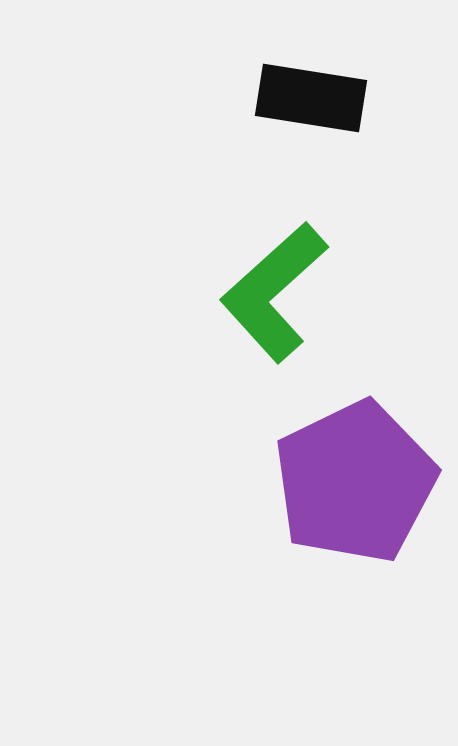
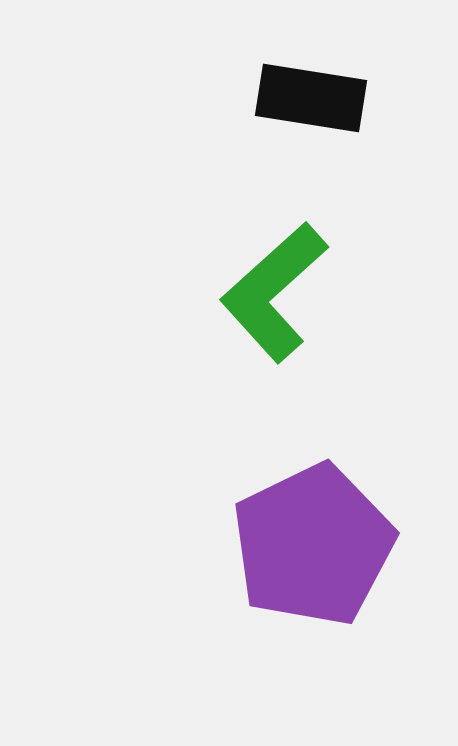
purple pentagon: moved 42 px left, 63 px down
